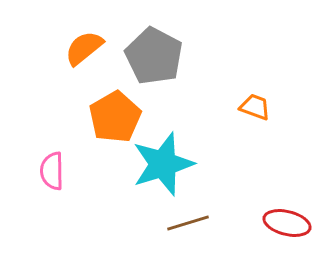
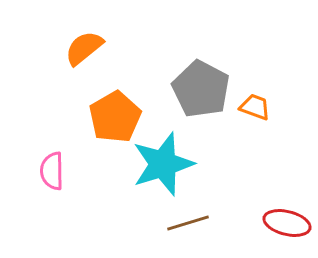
gray pentagon: moved 47 px right, 33 px down
